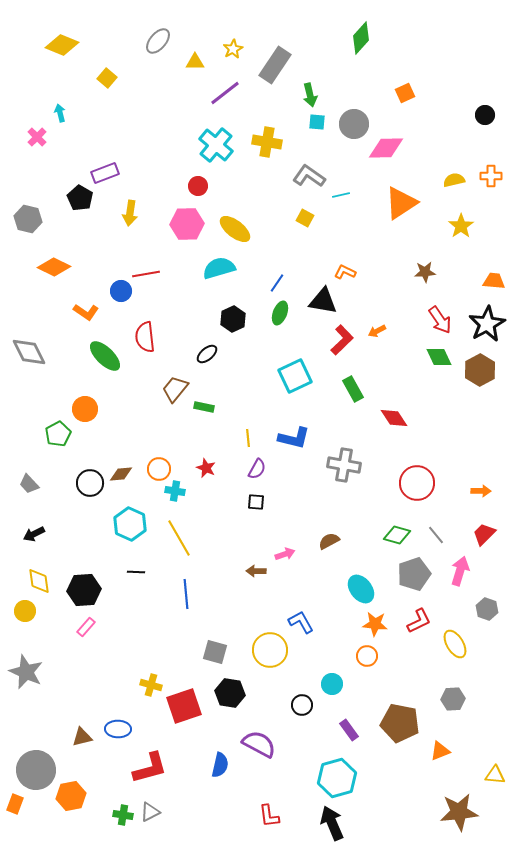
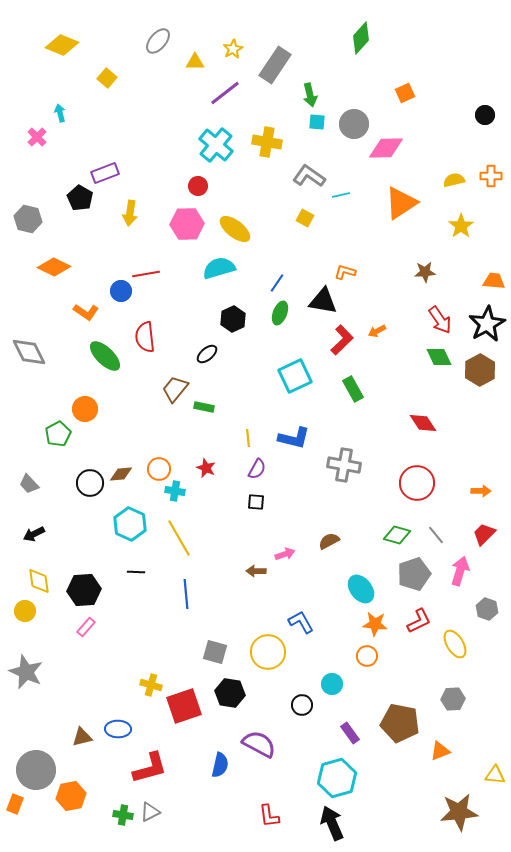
orange L-shape at (345, 272): rotated 10 degrees counterclockwise
red diamond at (394, 418): moved 29 px right, 5 px down
yellow circle at (270, 650): moved 2 px left, 2 px down
purple rectangle at (349, 730): moved 1 px right, 3 px down
